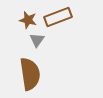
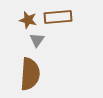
brown rectangle: rotated 16 degrees clockwise
brown semicircle: rotated 12 degrees clockwise
